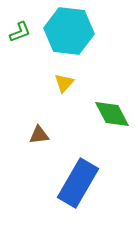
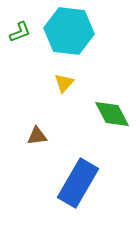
brown triangle: moved 2 px left, 1 px down
